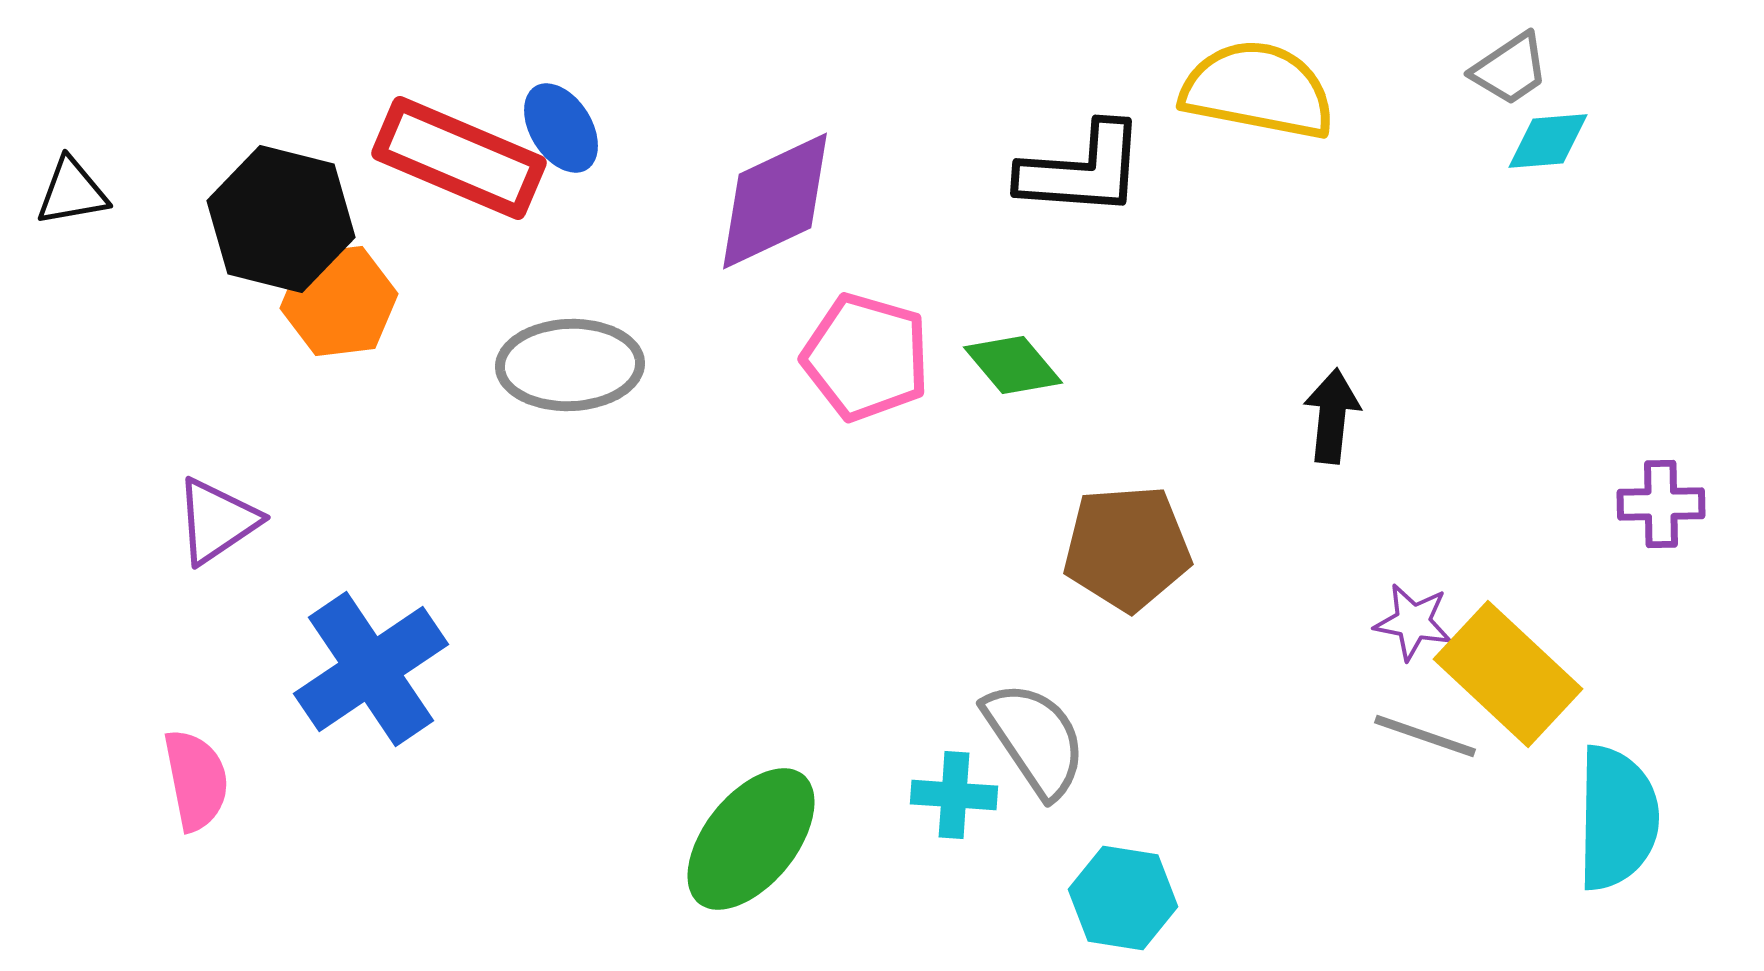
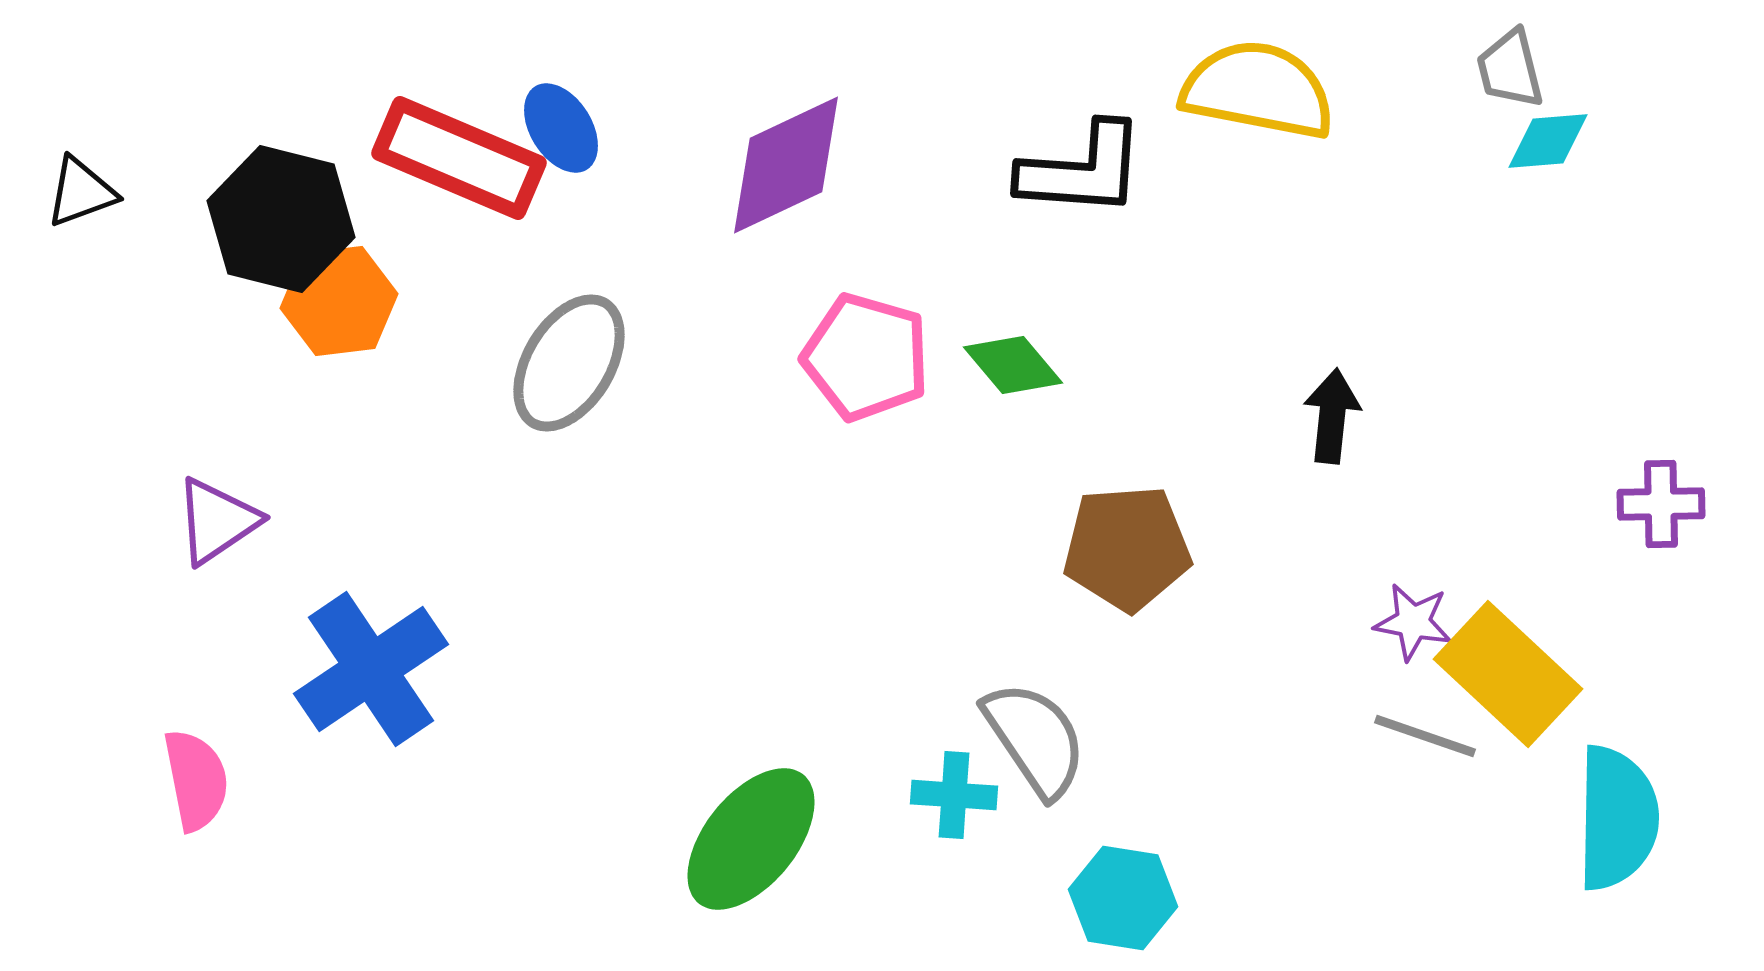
gray trapezoid: rotated 110 degrees clockwise
black triangle: moved 9 px right; rotated 10 degrees counterclockwise
purple diamond: moved 11 px right, 36 px up
gray ellipse: moved 1 px left, 2 px up; rotated 57 degrees counterclockwise
